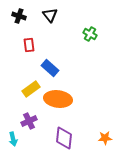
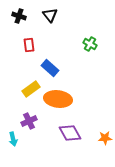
green cross: moved 10 px down
purple diamond: moved 6 px right, 5 px up; rotated 35 degrees counterclockwise
